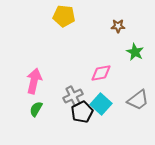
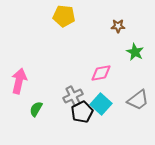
pink arrow: moved 15 px left
